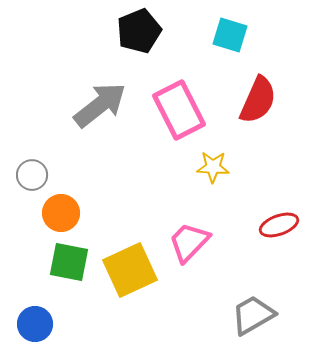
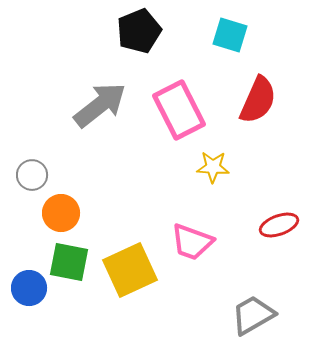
pink trapezoid: moved 3 px right; rotated 114 degrees counterclockwise
blue circle: moved 6 px left, 36 px up
